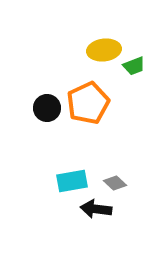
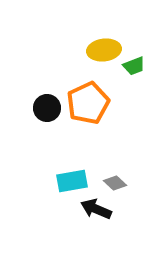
black arrow: rotated 16 degrees clockwise
